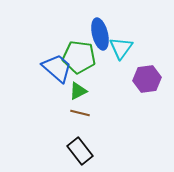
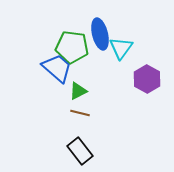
green pentagon: moved 7 px left, 10 px up
purple hexagon: rotated 24 degrees counterclockwise
